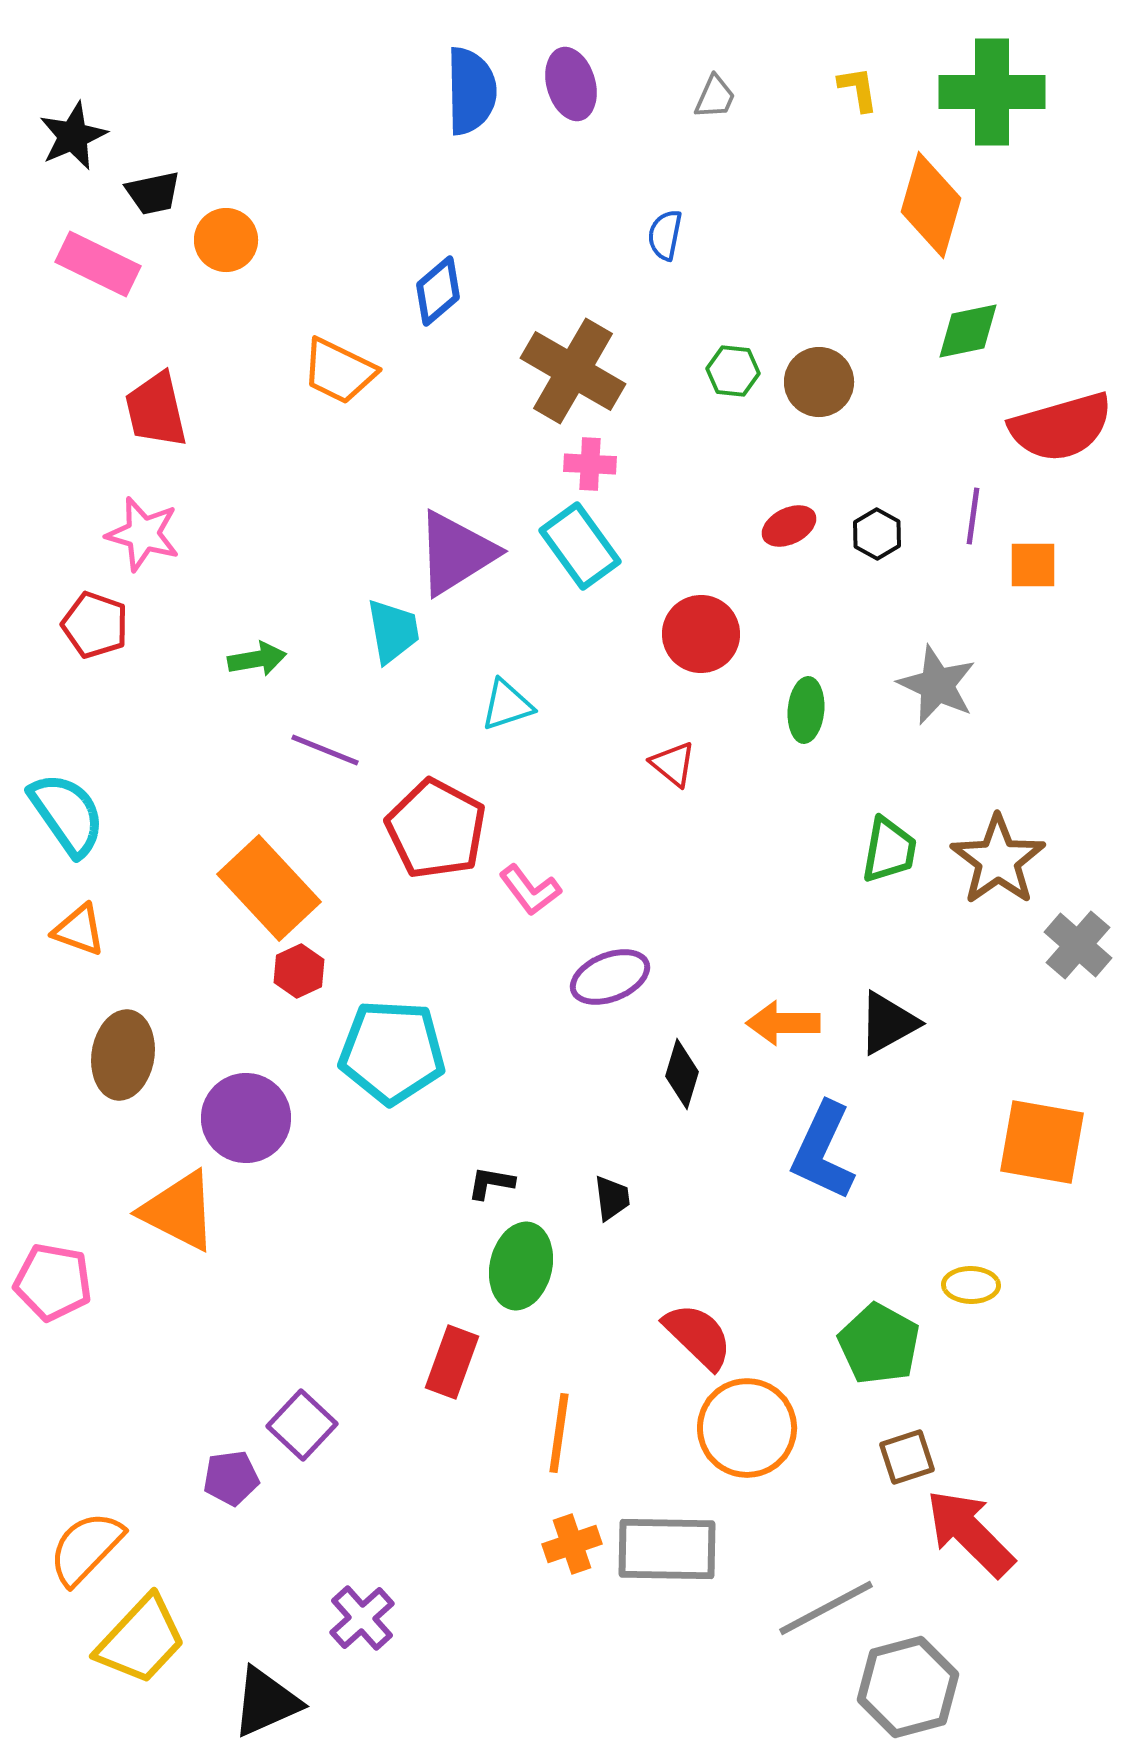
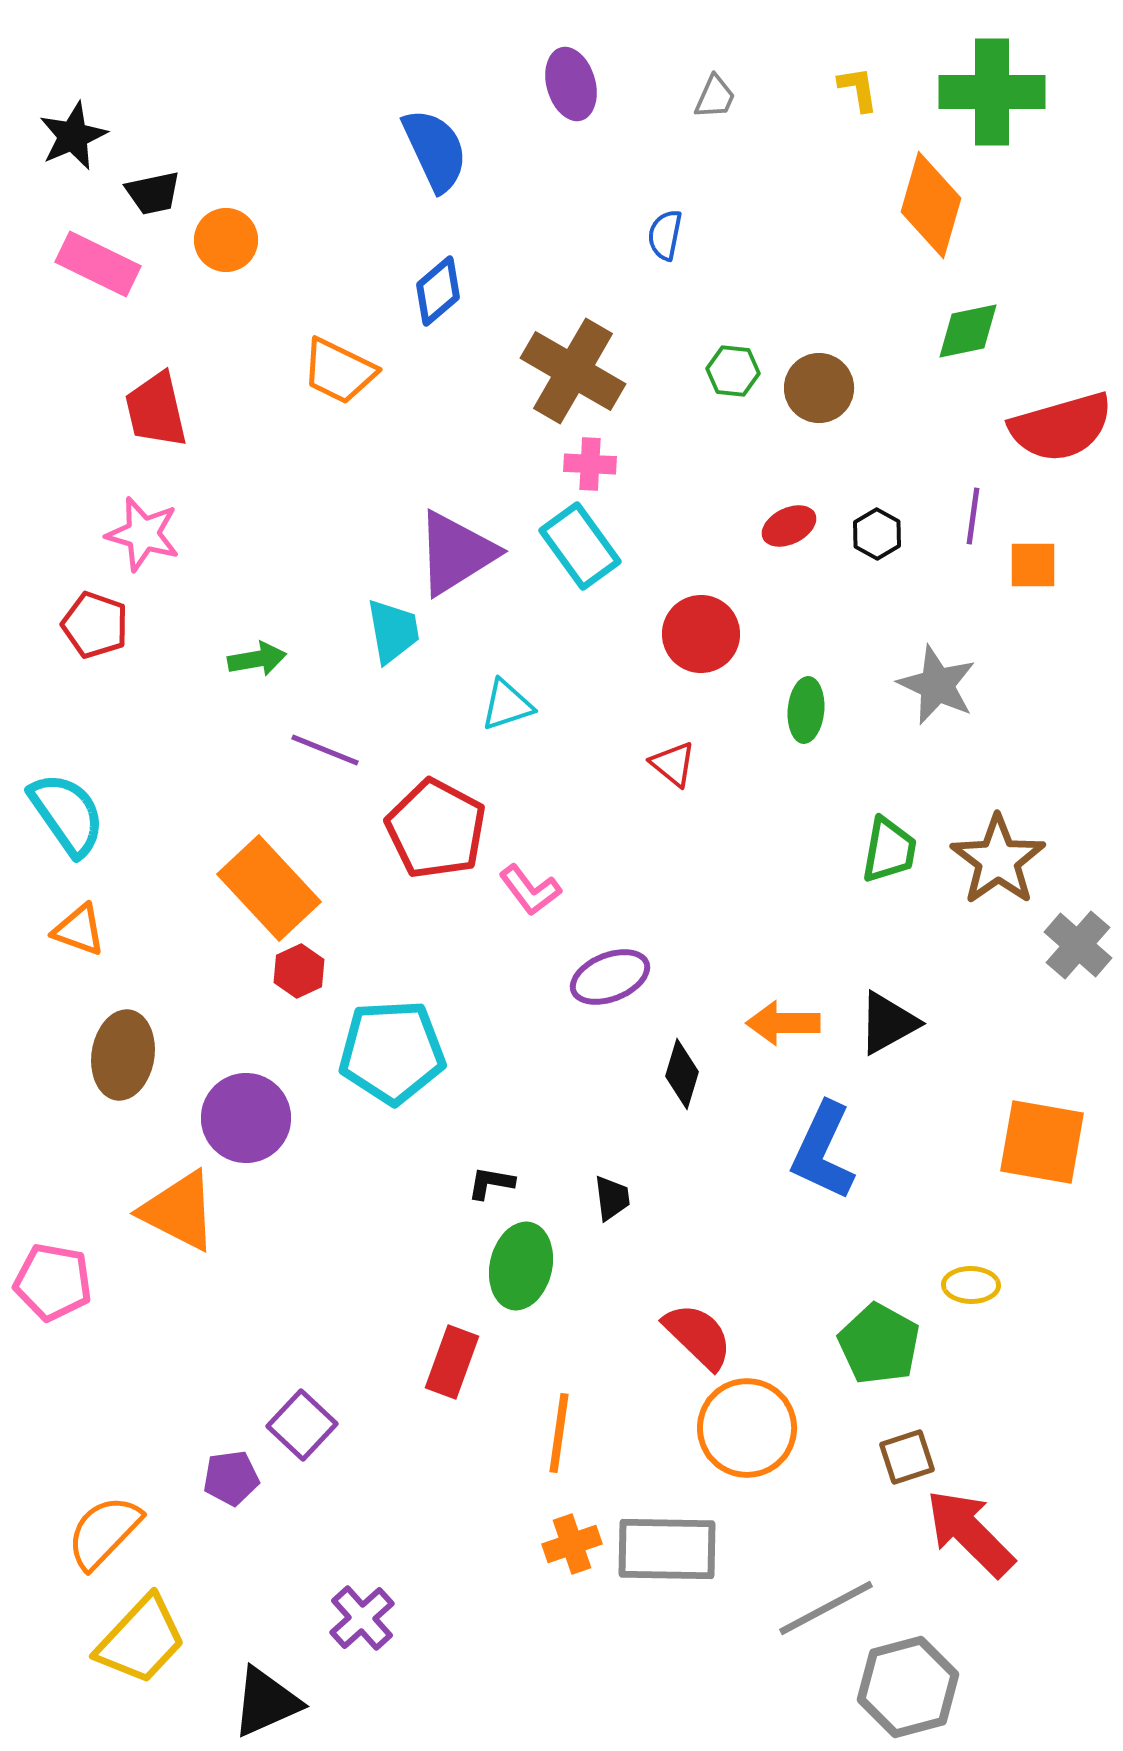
blue semicircle at (471, 91): moved 36 px left, 59 px down; rotated 24 degrees counterclockwise
brown circle at (819, 382): moved 6 px down
cyan pentagon at (392, 1052): rotated 6 degrees counterclockwise
orange semicircle at (86, 1548): moved 18 px right, 16 px up
